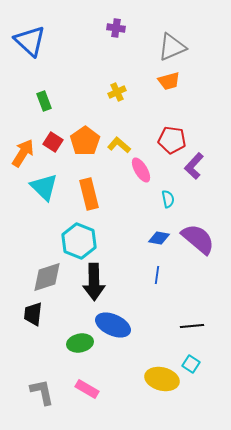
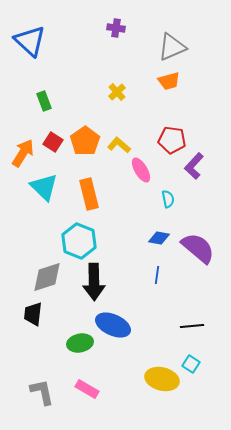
yellow cross: rotated 18 degrees counterclockwise
purple semicircle: moved 9 px down
